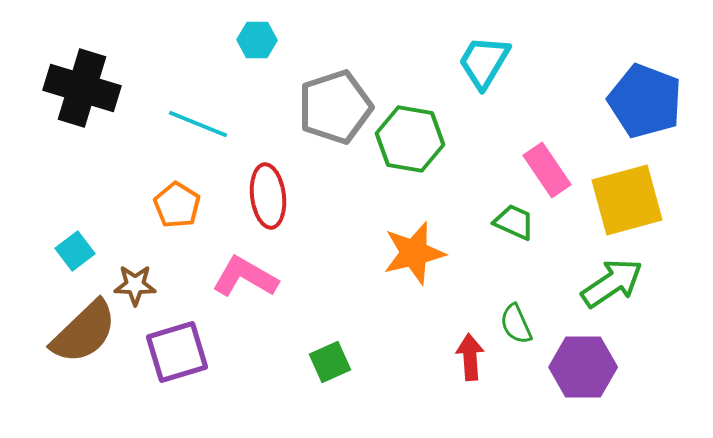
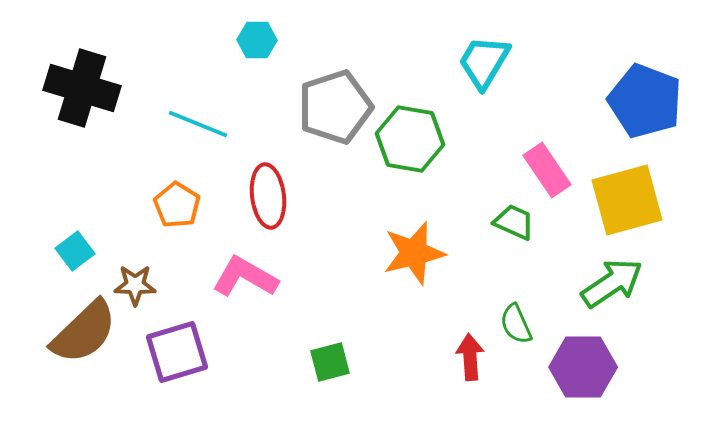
green square: rotated 9 degrees clockwise
